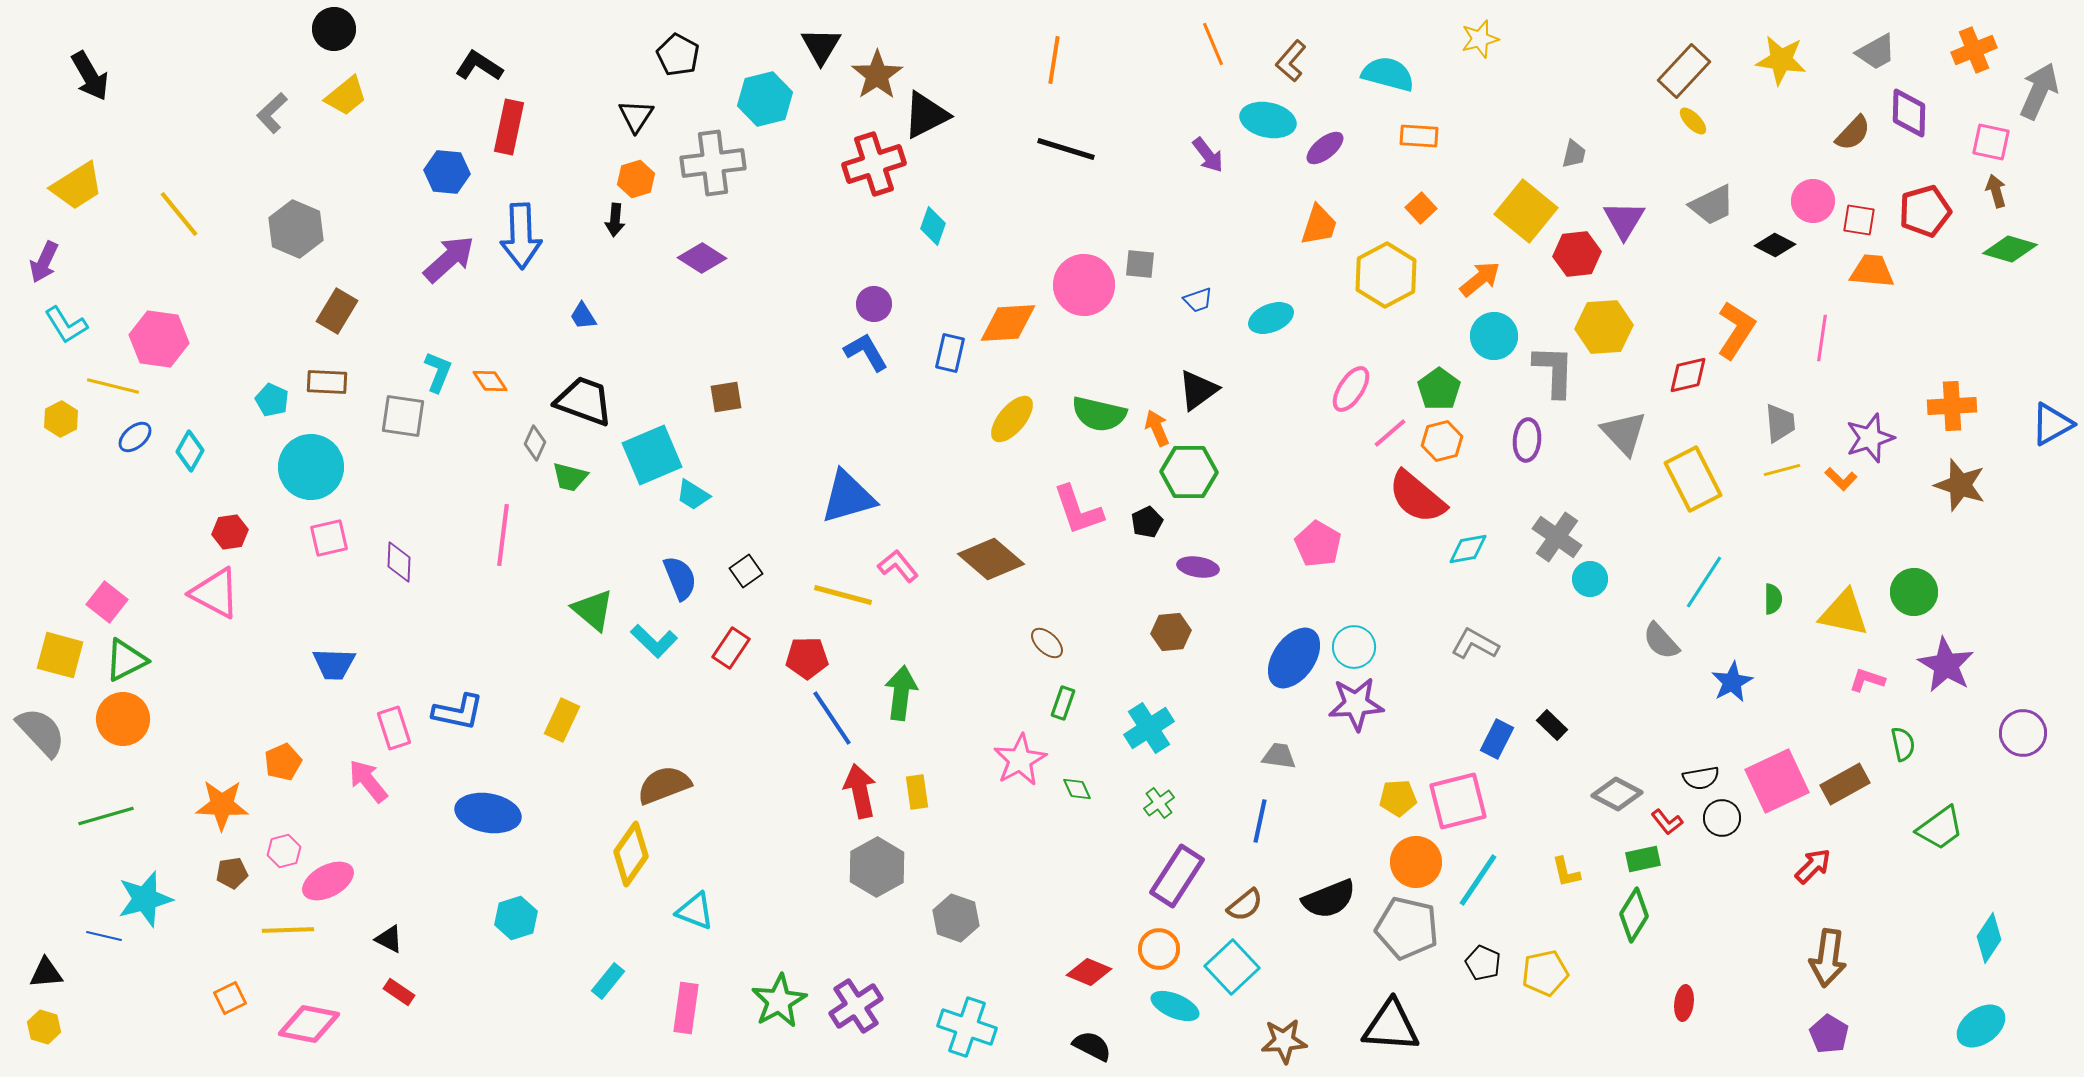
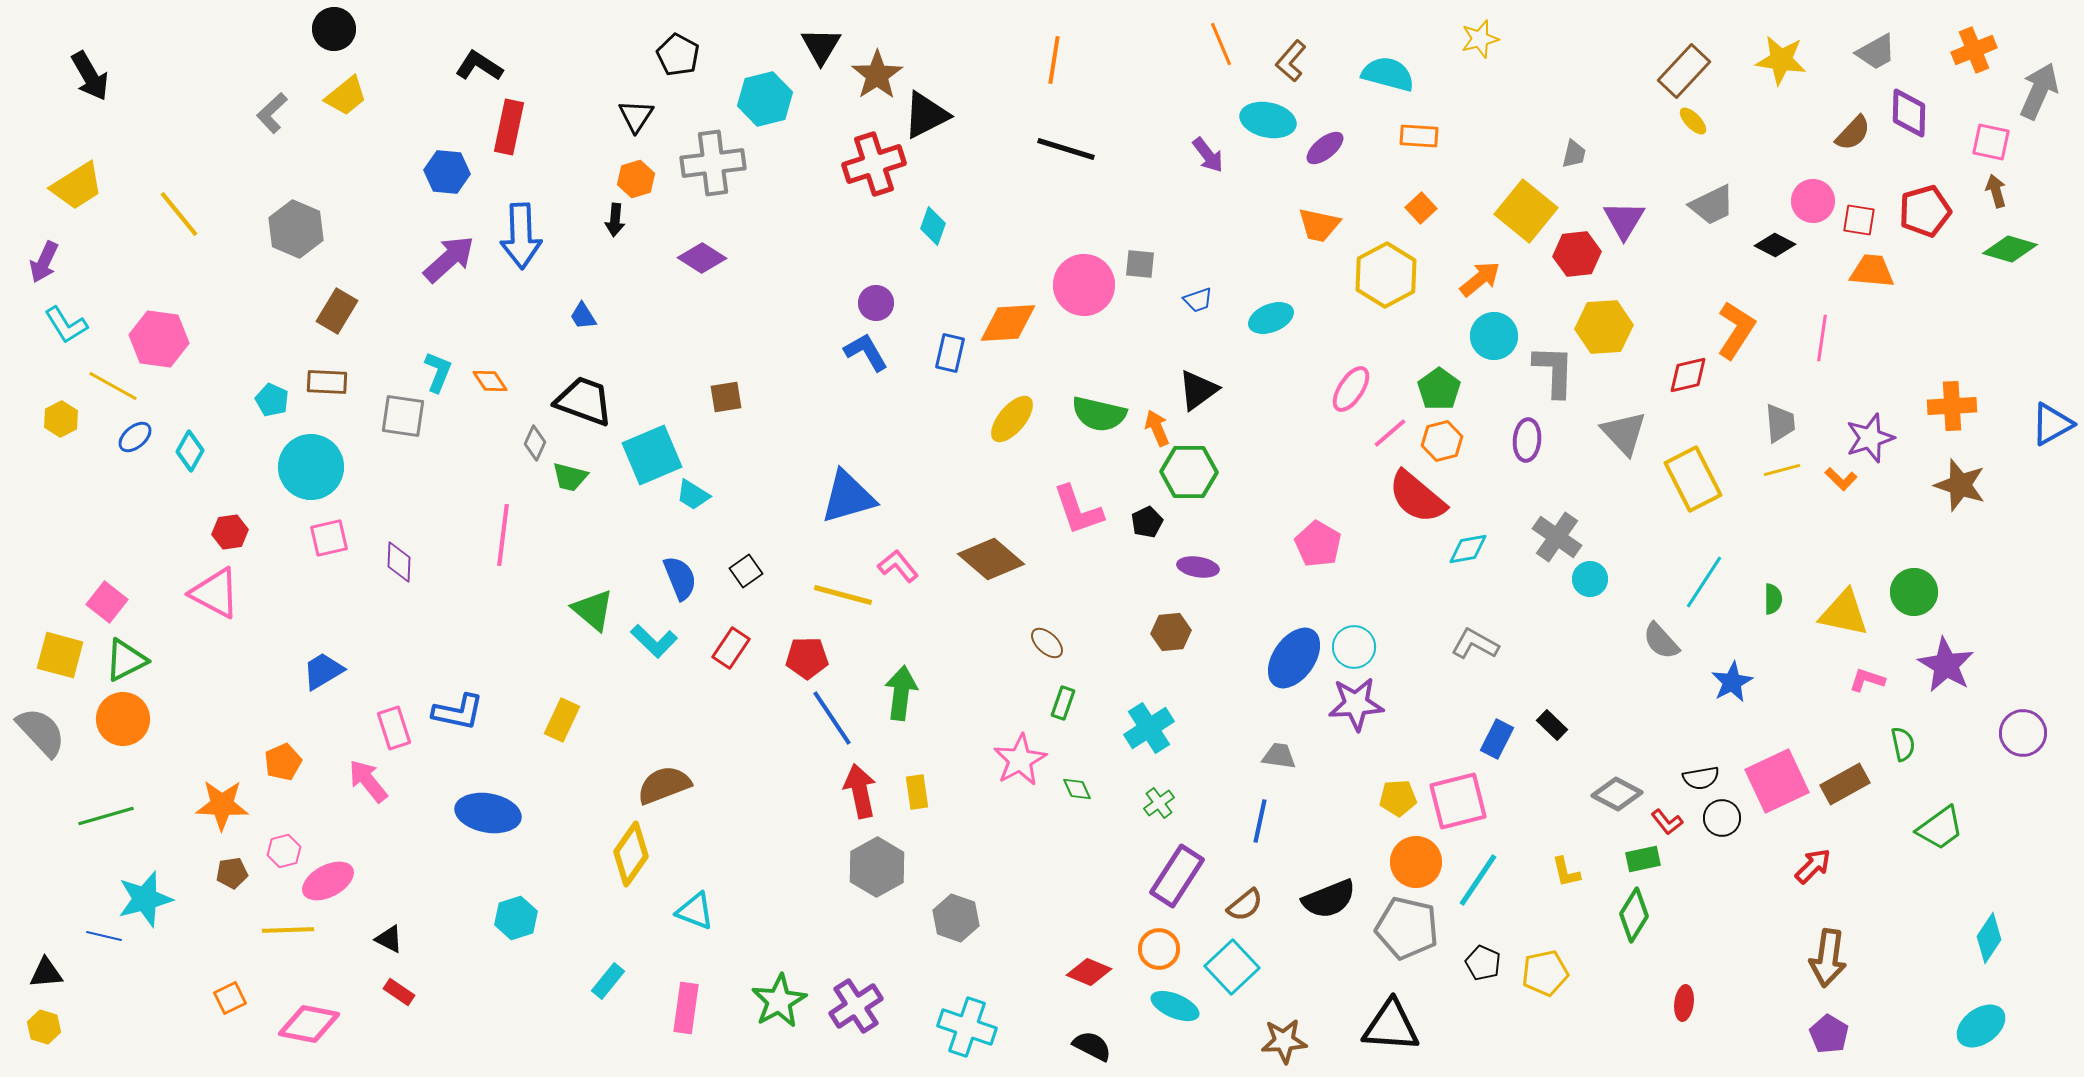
orange line at (1213, 44): moved 8 px right
orange trapezoid at (1319, 225): rotated 84 degrees clockwise
purple circle at (874, 304): moved 2 px right, 1 px up
yellow line at (113, 386): rotated 15 degrees clockwise
blue trapezoid at (334, 664): moved 11 px left, 7 px down; rotated 147 degrees clockwise
